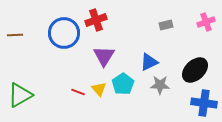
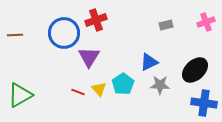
purple triangle: moved 15 px left, 1 px down
